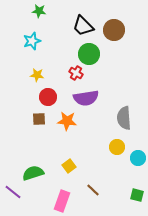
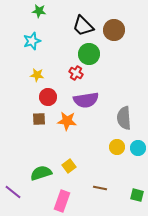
purple semicircle: moved 2 px down
cyan circle: moved 10 px up
green semicircle: moved 8 px right
brown line: moved 7 px right, 2 px up; rotated 32 degrees counterclockwise
